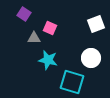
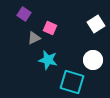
white square: rotated 12 degrees counterclockwise
gray triangle: rotated 24 degrees counterclockwise
white circle: moved 2 px right, 2 px down
